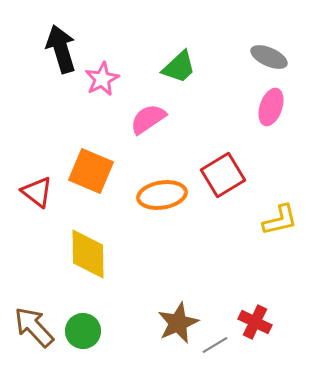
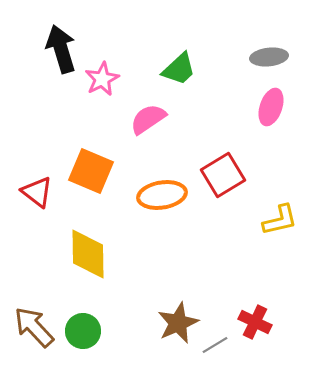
gray ellipse: rotated 30 degrees counterclockwise
green trapezoid: moved 2 px down
